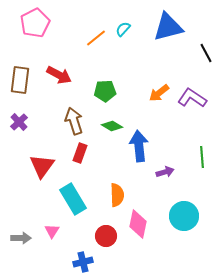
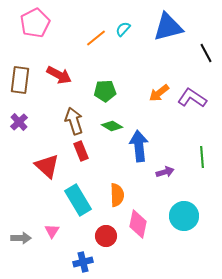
red rectangle: moved 1 px right, 2 px up; rotated 42 degrees counterclockwise
red triangle: moved 5 px right; rotated 24 degrees counterclockwise
cyan rectangle: moved 5 px right, 1 px down
